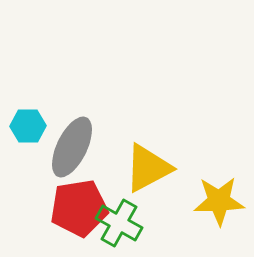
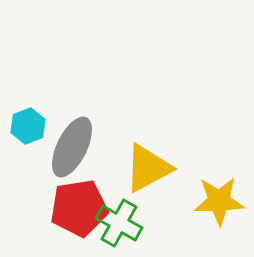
cyan hexagon: rotated 20 degrees counterclockwise
